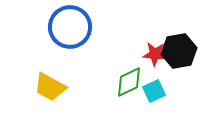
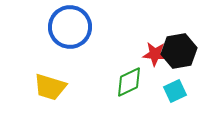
yellow trapezoid: rotated 12 degrees counterclockwise
cyan square: moved 21 px right
